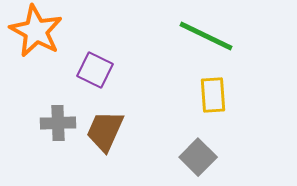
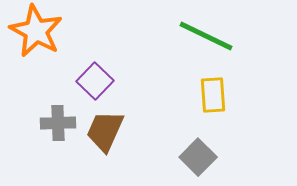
purple square: moved 11 px down; rotated 18 degrees clockwise
